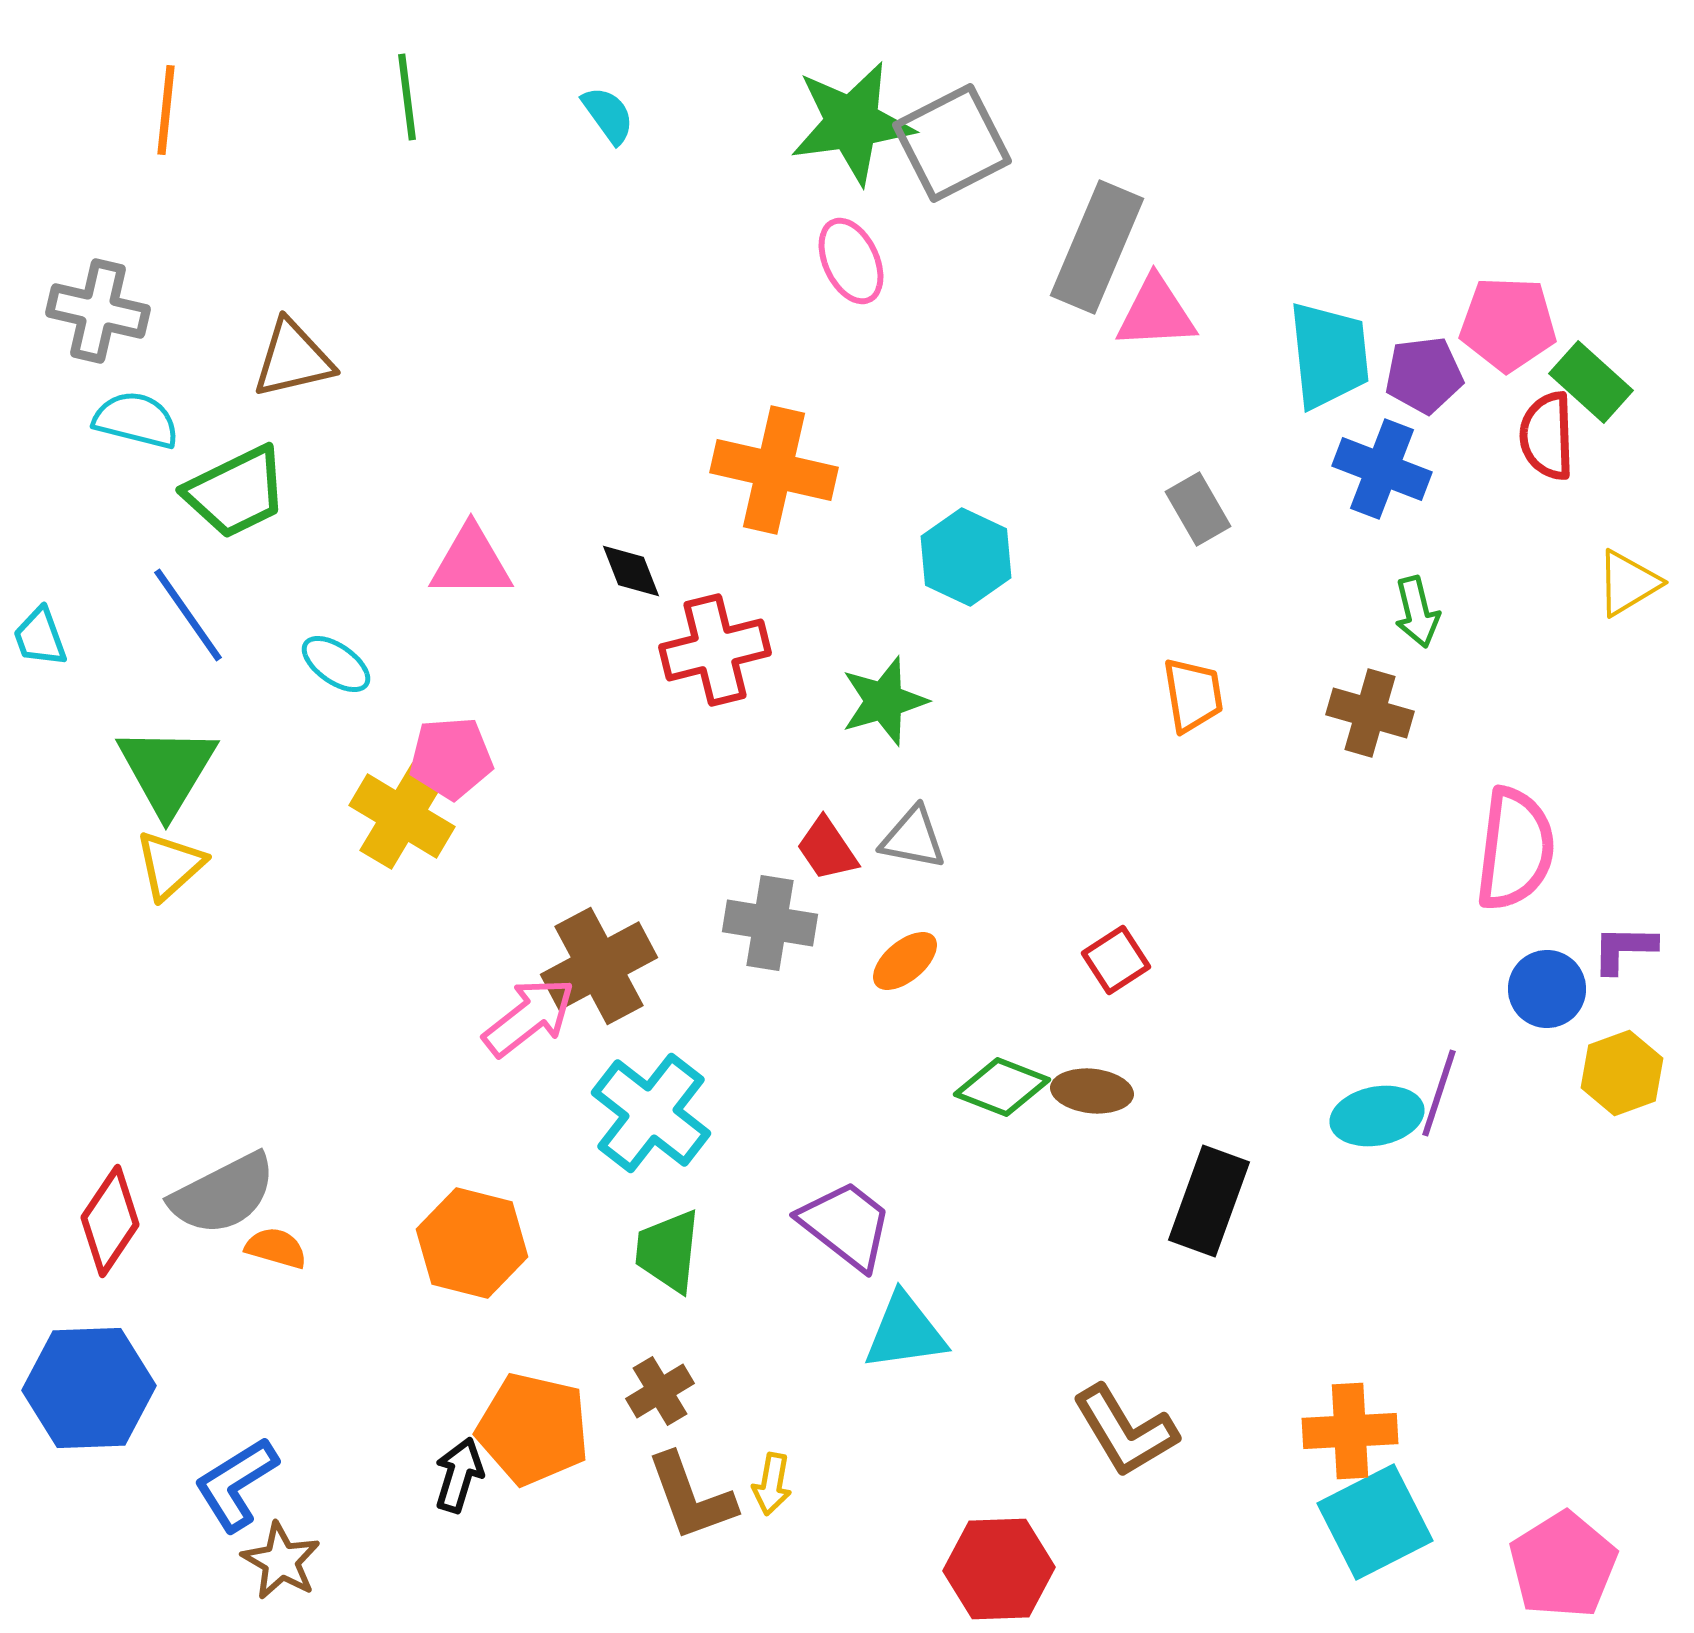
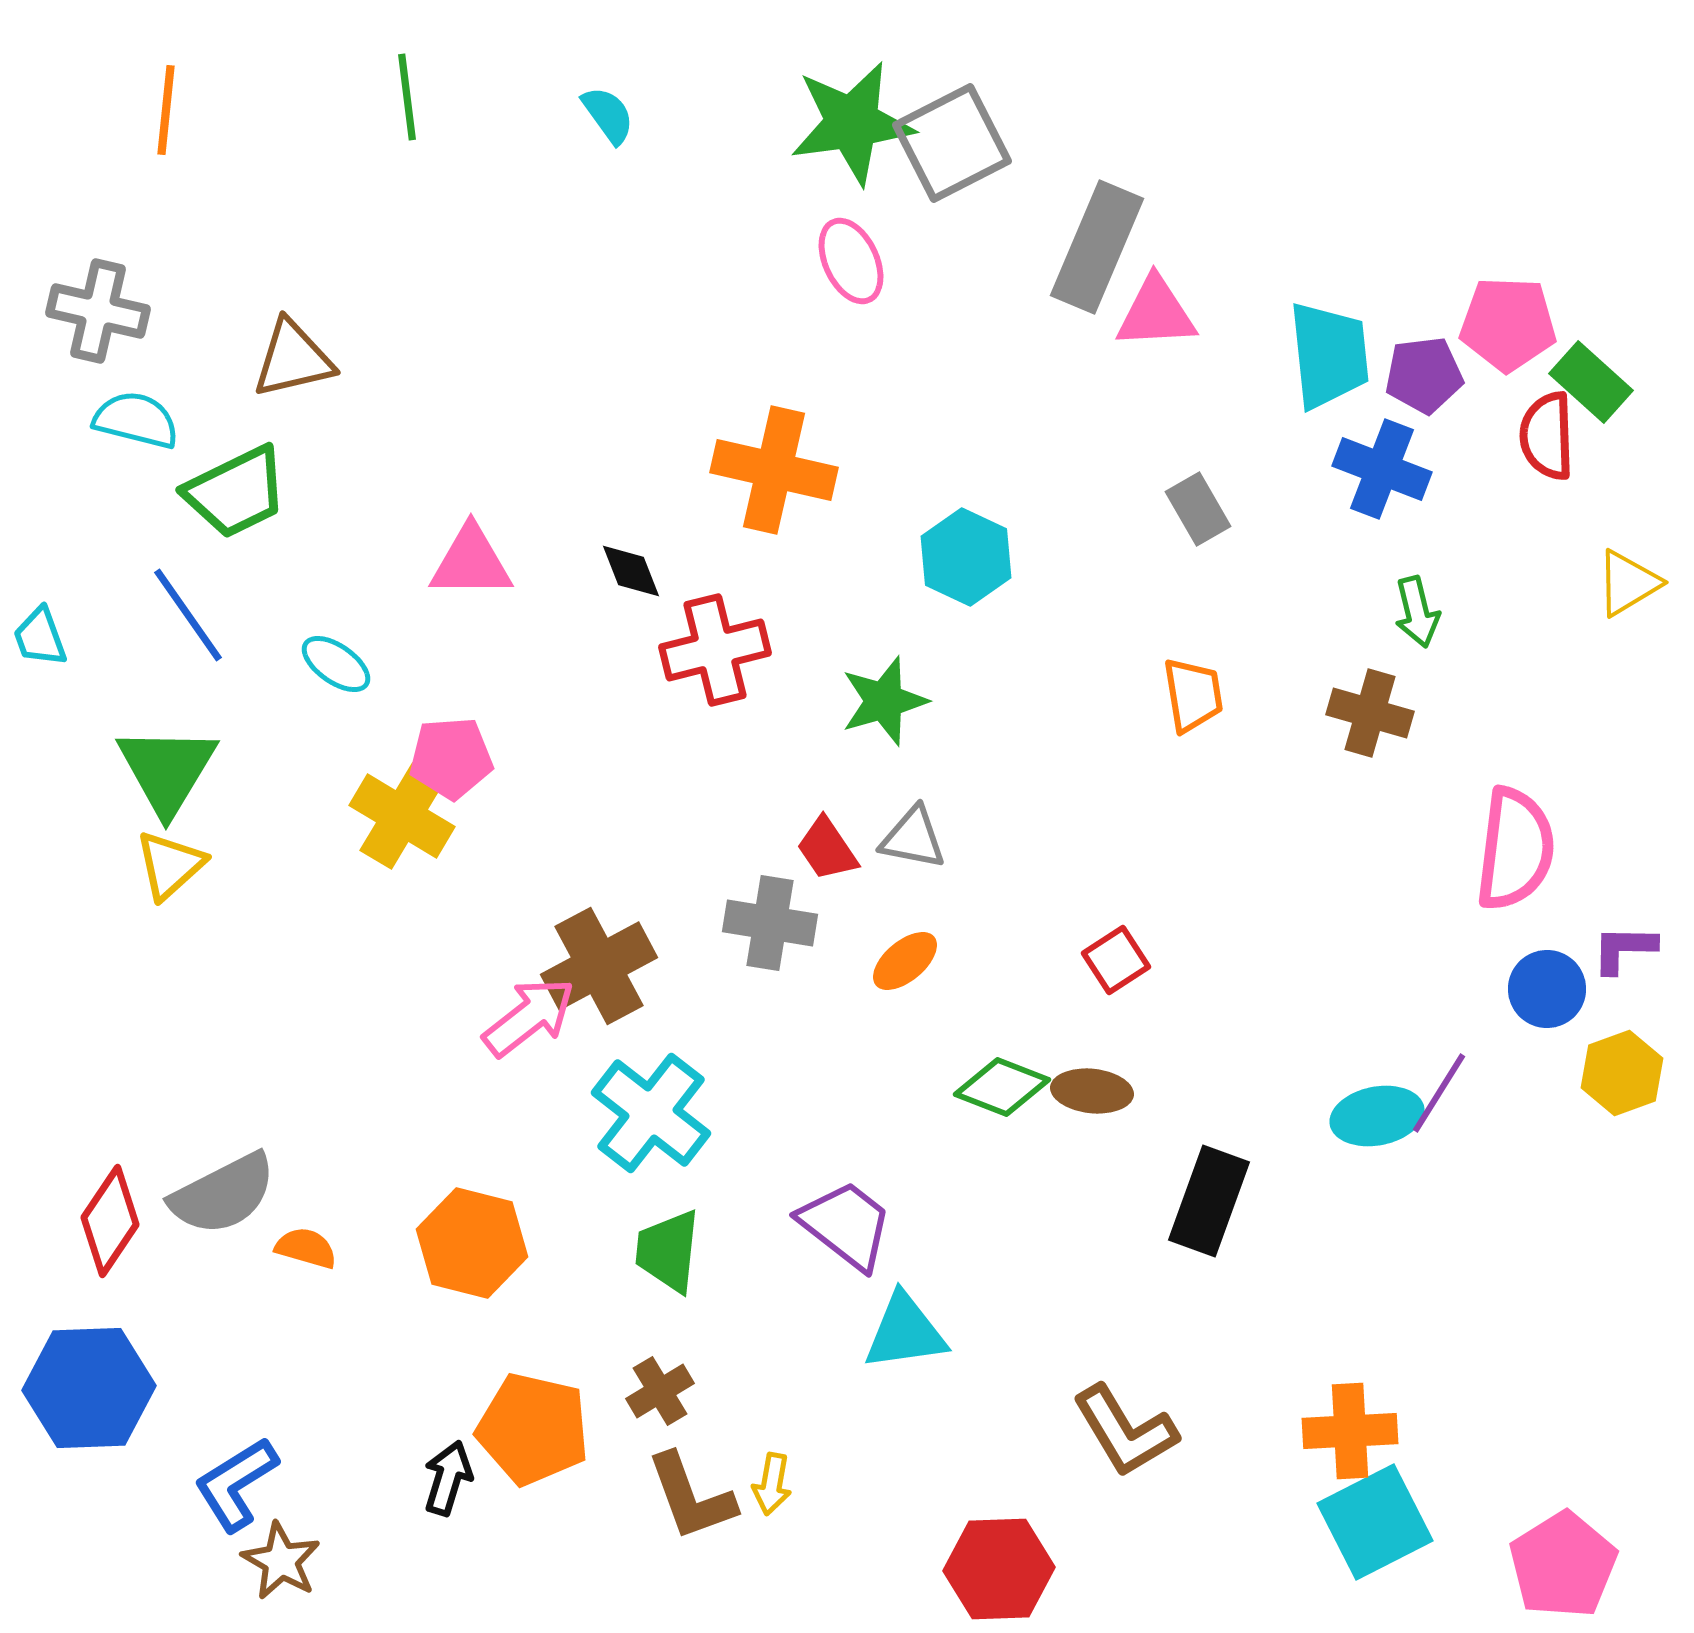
purple line at (1439, 1093): rotated 14 degrees clockwise
orange semicircle at (276, 1248): moved 30 px right
black arrow at (459, 1475): moved 11 px left, 3 px down
